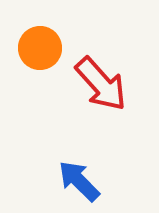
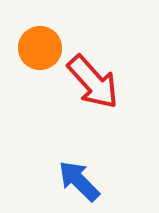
red arrow: moved 8 px left, 2 px up
